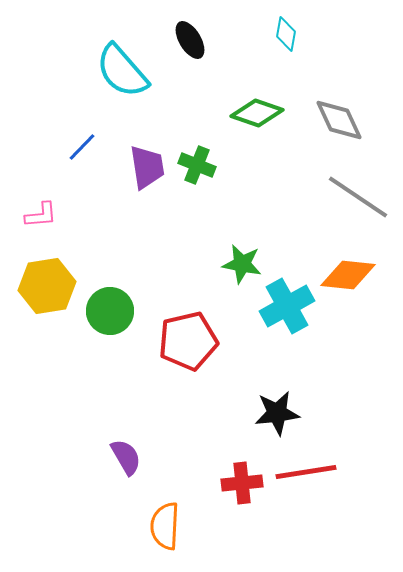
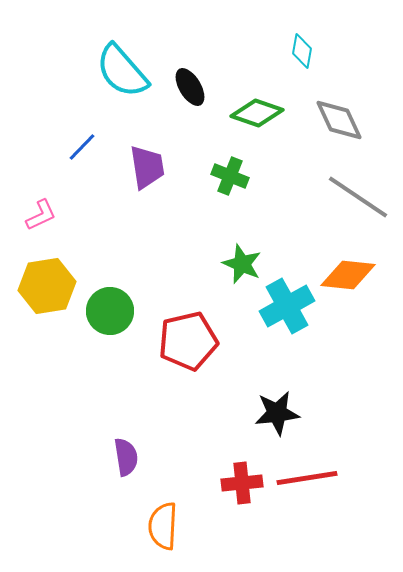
cyan diamond: moved 16 px right, 17 px down
black ellipse: moved 47 px down
green cross: moved 33 px right, 11 px down
pink L-shape: rotated 20 degrees counterclockwise
green star: rotated 12 degrees clockwise
purple semicircle: rotated 21 degrees clockwise
red line: moved 1 px right, 6 px down
orange semicircle: moved 2 px left
